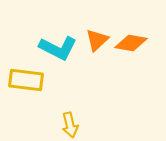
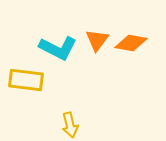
orange triangle: rotated 10 degrees counterclockwise
